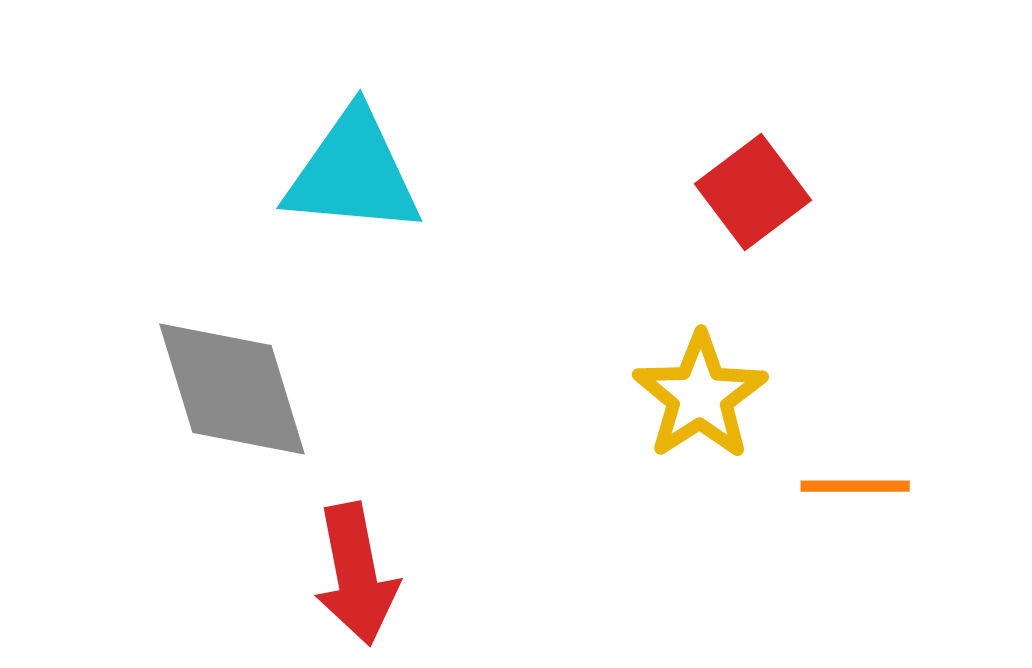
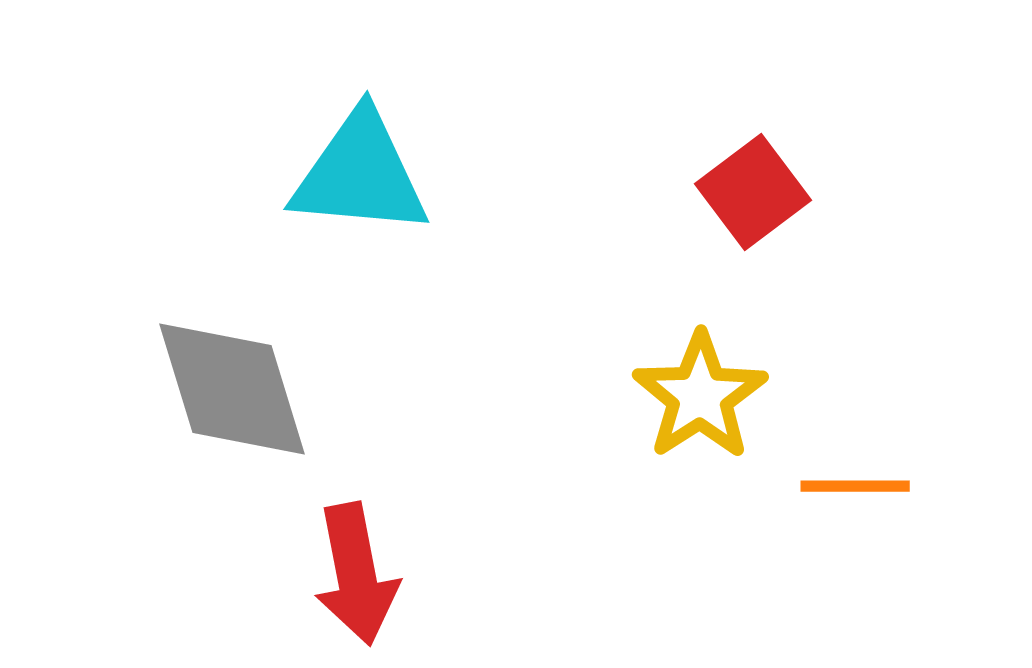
cyan triangle: moved 7 px right, 1 px down
